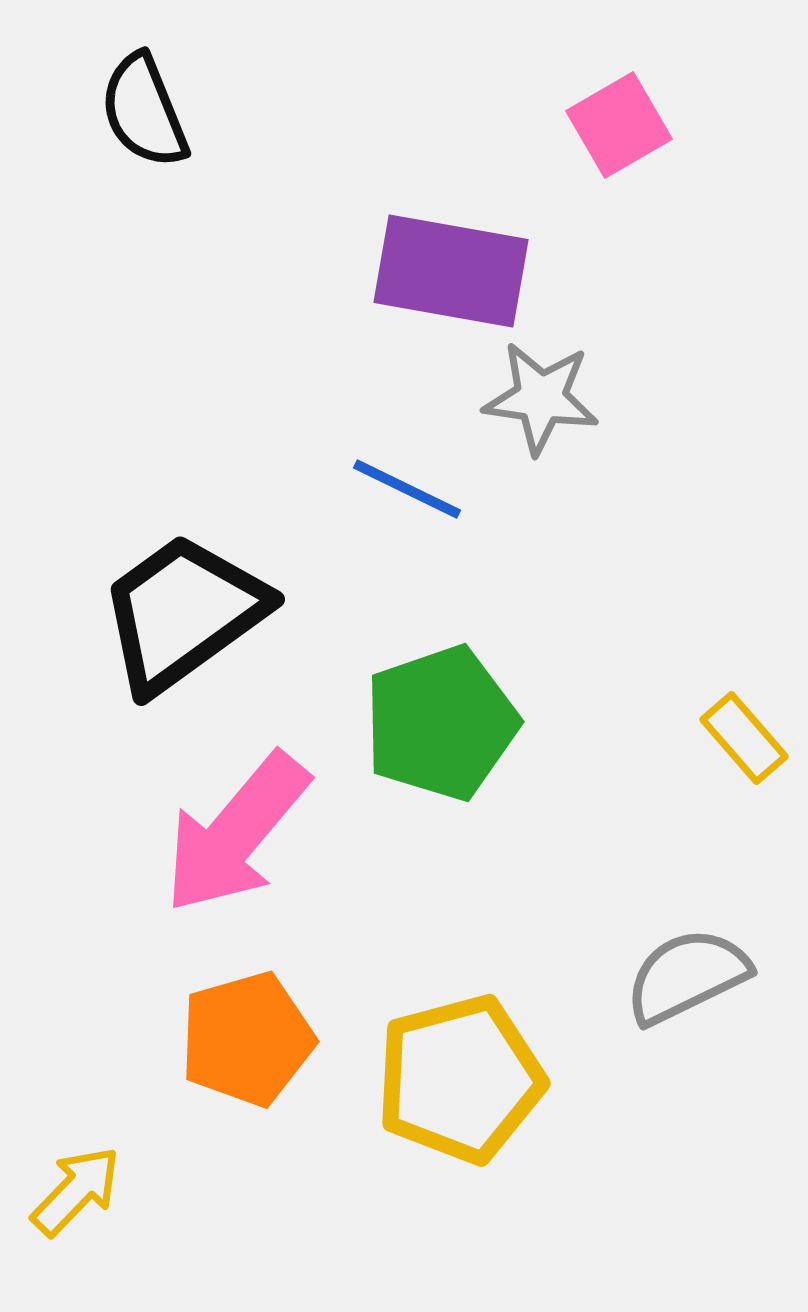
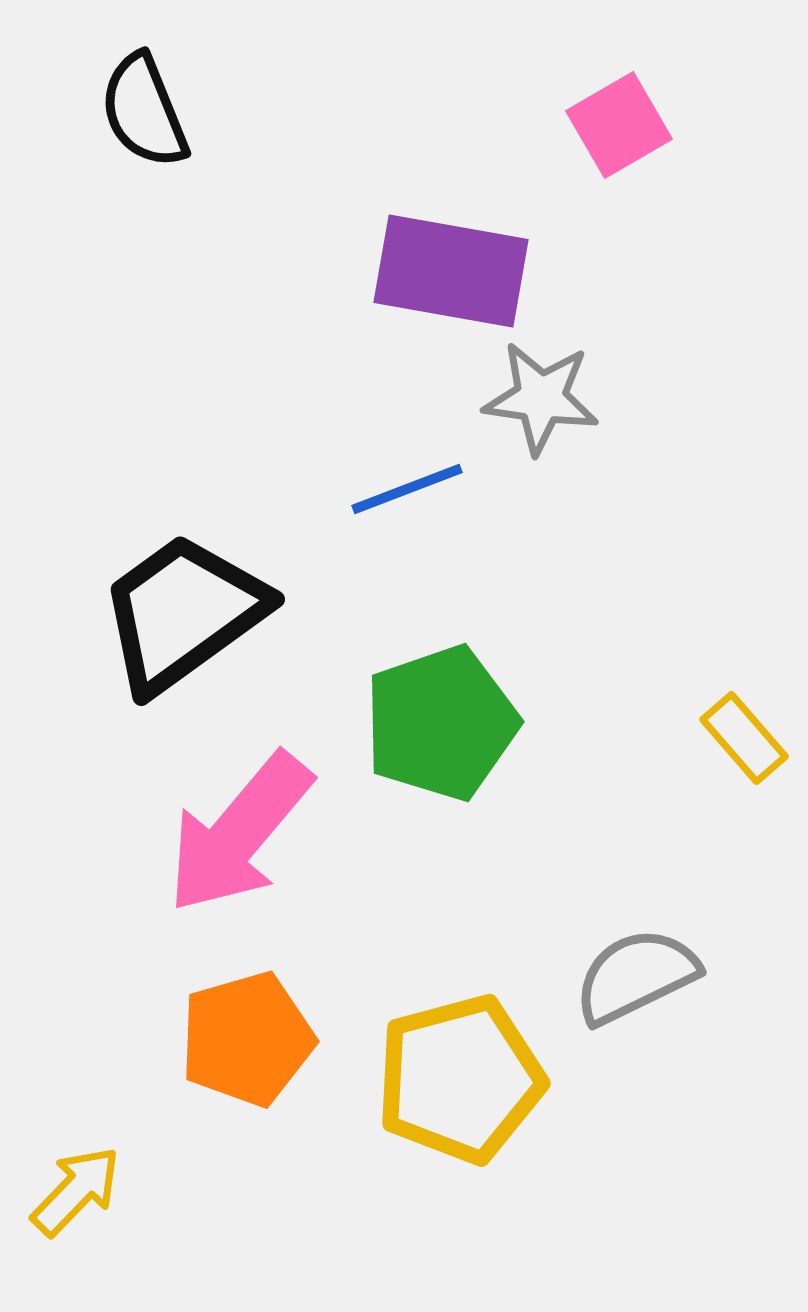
blue line: rotated 47 degrees counterclockwise
pink arrow: moved 3 px right
gray semicircle: moved 51 px left
